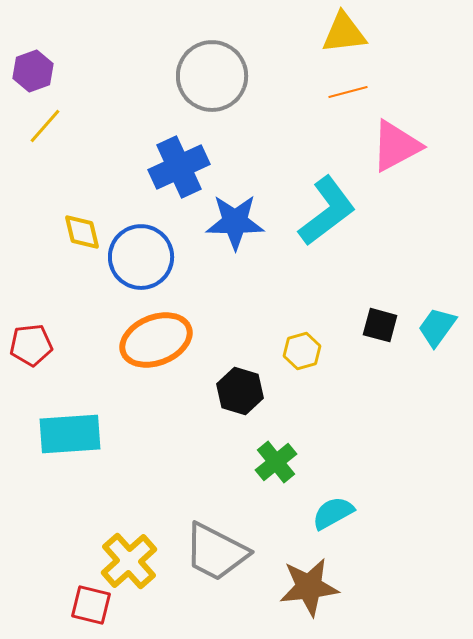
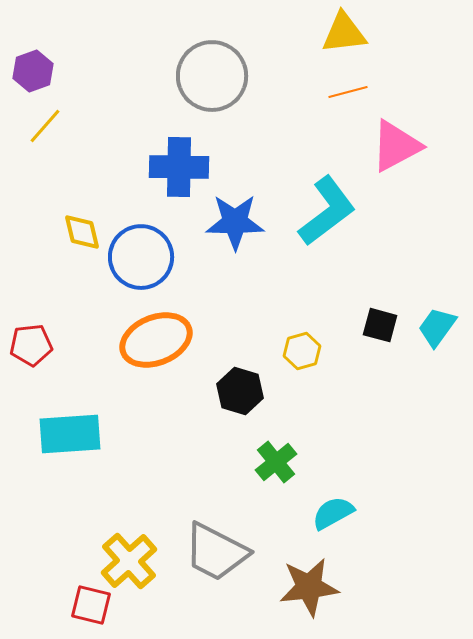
blue cross: rotated 26 degrees clockwise
